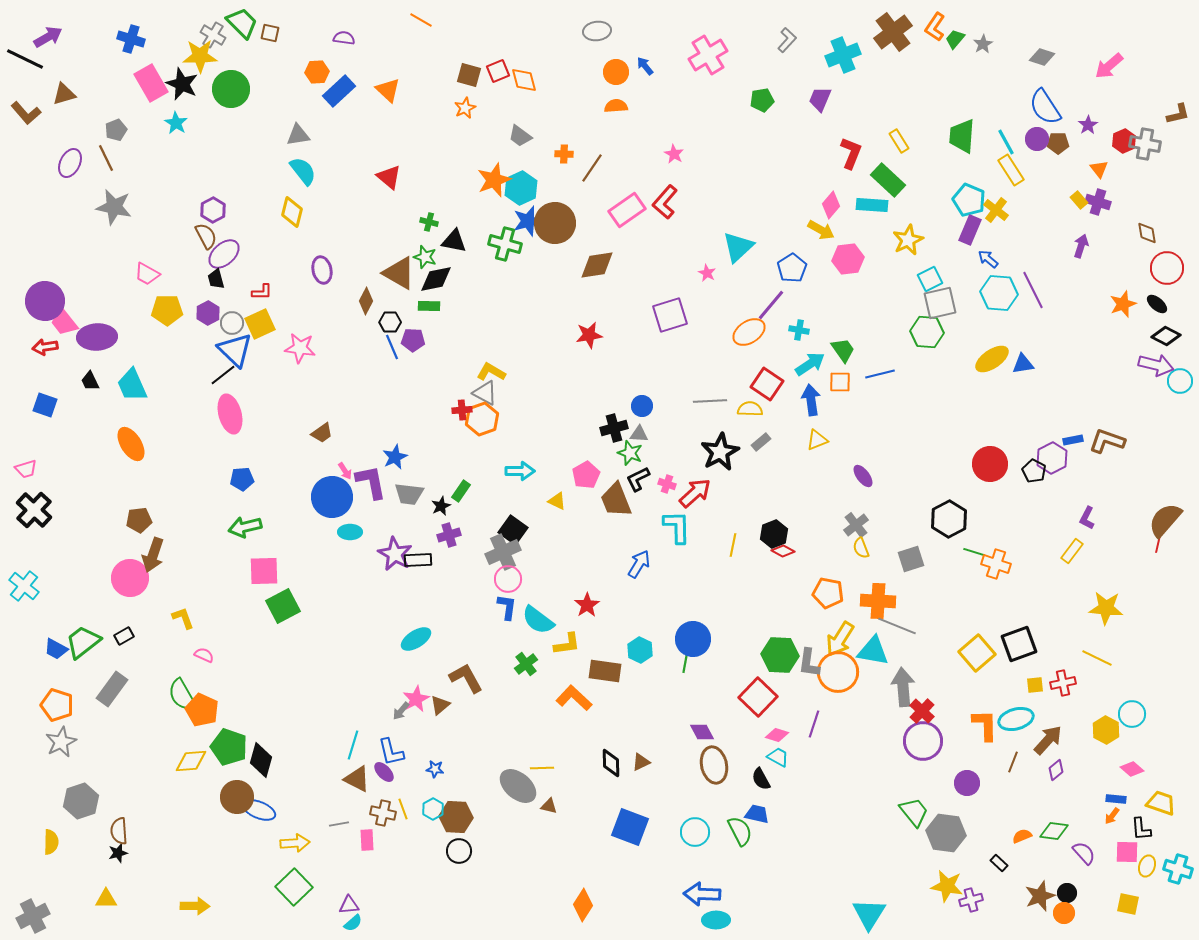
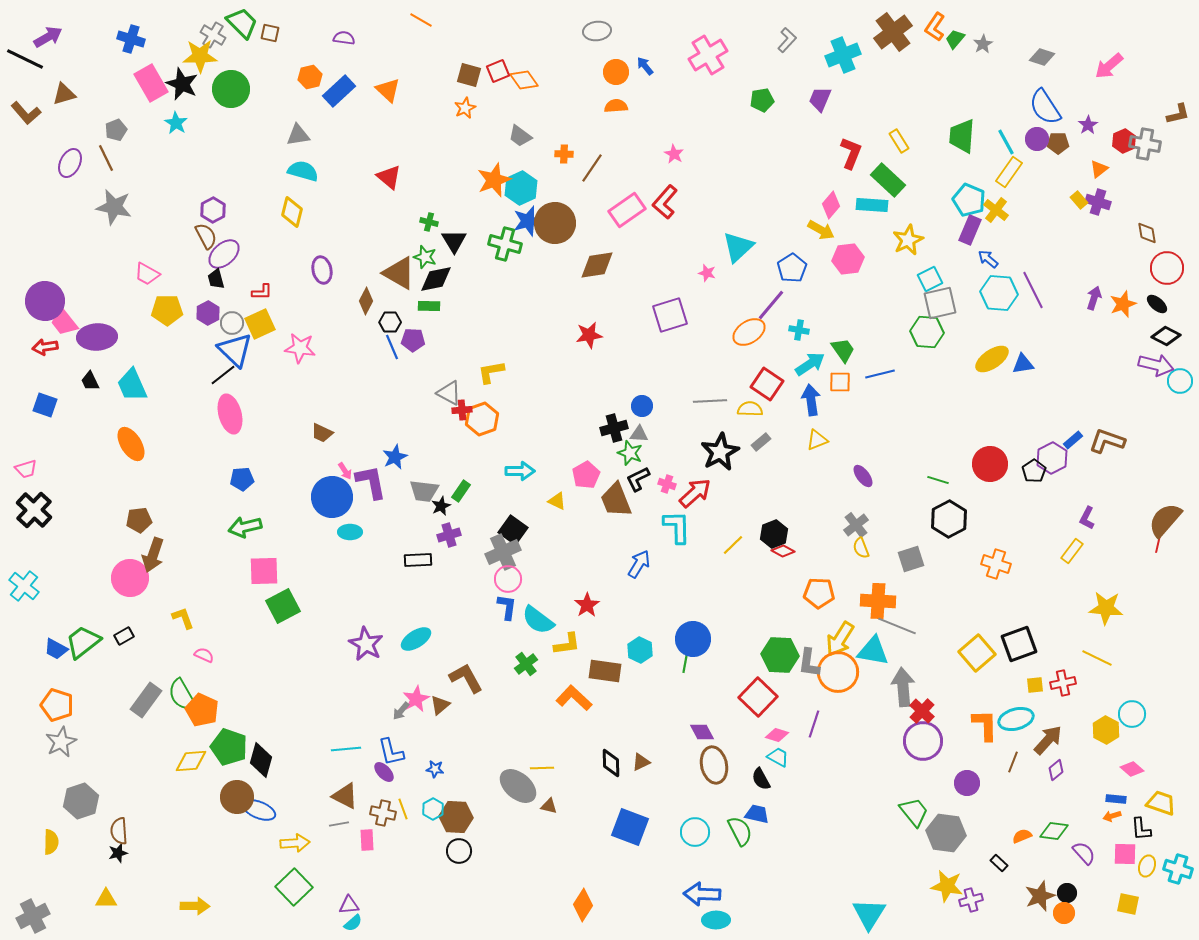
orange hexagon at (317, 72): moved 7 px left, 5 px down; rotated 10 degrees counterclockwise
orange diamond at (524, 80): rotated 20 degrees counterclockwise
orange triangle at (1099, 169): rotated 30 degrees clockwise
yellow rectangle at (1011, 170): moved 2 px left, 2 px down; rotated 68 degrees clockwise
cyan semicircle at (303, 171): rotated 36 degrees counterclockwise
black triangle at (454, 241): rotated 48 degrees clockwise
purple arrow at (1081, 246): moved 13 px right, 52 px down
pink star at (707, 273): rotated 12 degrees counterclockwise
yellow L-shape at (491, 372): rotated 40 degrees counterclockwise
gray triangle at (485, 393): moved 36 px left
brown trapezoid at (322, 433): rotated 60 degrees clockwise
blue rectangle at (1073, 440): rotated 30 degrees counterclockwise
black pentagon at (1034, 471): rotated 10 degrees clockwise
gray trapezoid at (409, 494): moved 15 px right, 3 px up
yellow line at (733, 545): rotated 35 degrees clockwise
green line at (974, 552): moved 36 px left, 72 px up
purple star at (395, 554): moved 29 px left, 90 px down
orange pentagon at (828, 593): moved 9 px left; rotated 8 degrees counterclockwise
gray rectangle at (112, 689): moved 34 px right, 11 px down
cyan line at (353, 745): moved 7 px left, 4 px down; rotated 68 degrees clockwise
brown triangle at (357, 779): moved 12 px left, 17 px down
orange arrow at (1112, 816): rotated 36 degrees clockwise
pink square at (1127, 852): moved 2 px left, 2 px down
